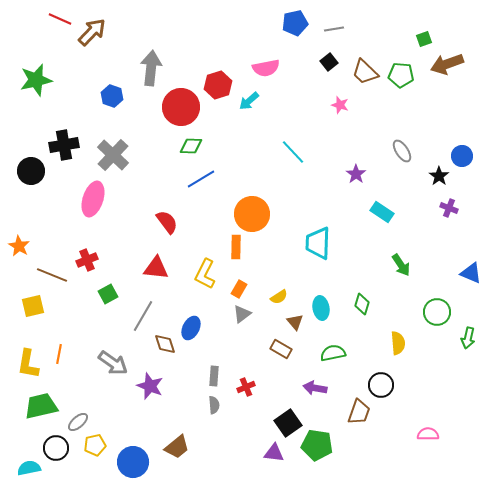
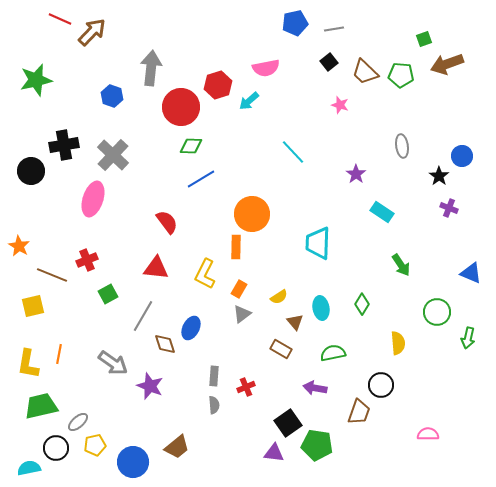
gray ellipse at (402, 151): moved 5 px up; rotated 25 degrees clockwise
green diamond at (362, 304): rotated 15 degrees clockwise
